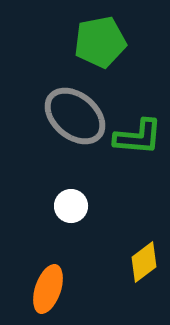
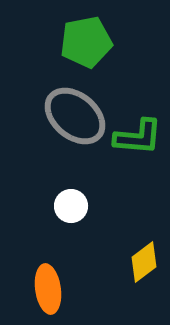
green pentagon: moved 14 px left
orange ellipse: rotated 27 degrees counterclockwise
